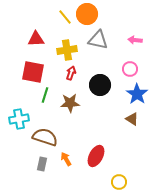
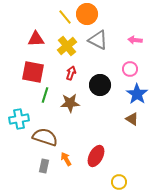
gray triangle: rotated 15 degrees clockwise
yellow cross: moved 4 px up; rotated 30 degrees counterclockwise
gray rectangle: moved 2 px right, 2 px down
